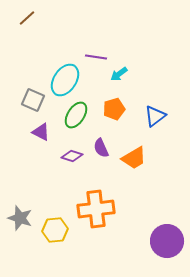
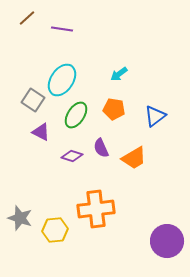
purple line: moved 34 px left, 28 px up
cyan ellipse: moved 3 px left
gray square: rotated 10 degrees clockwise
orange pentagon: rotated 25 degrees clockwise
